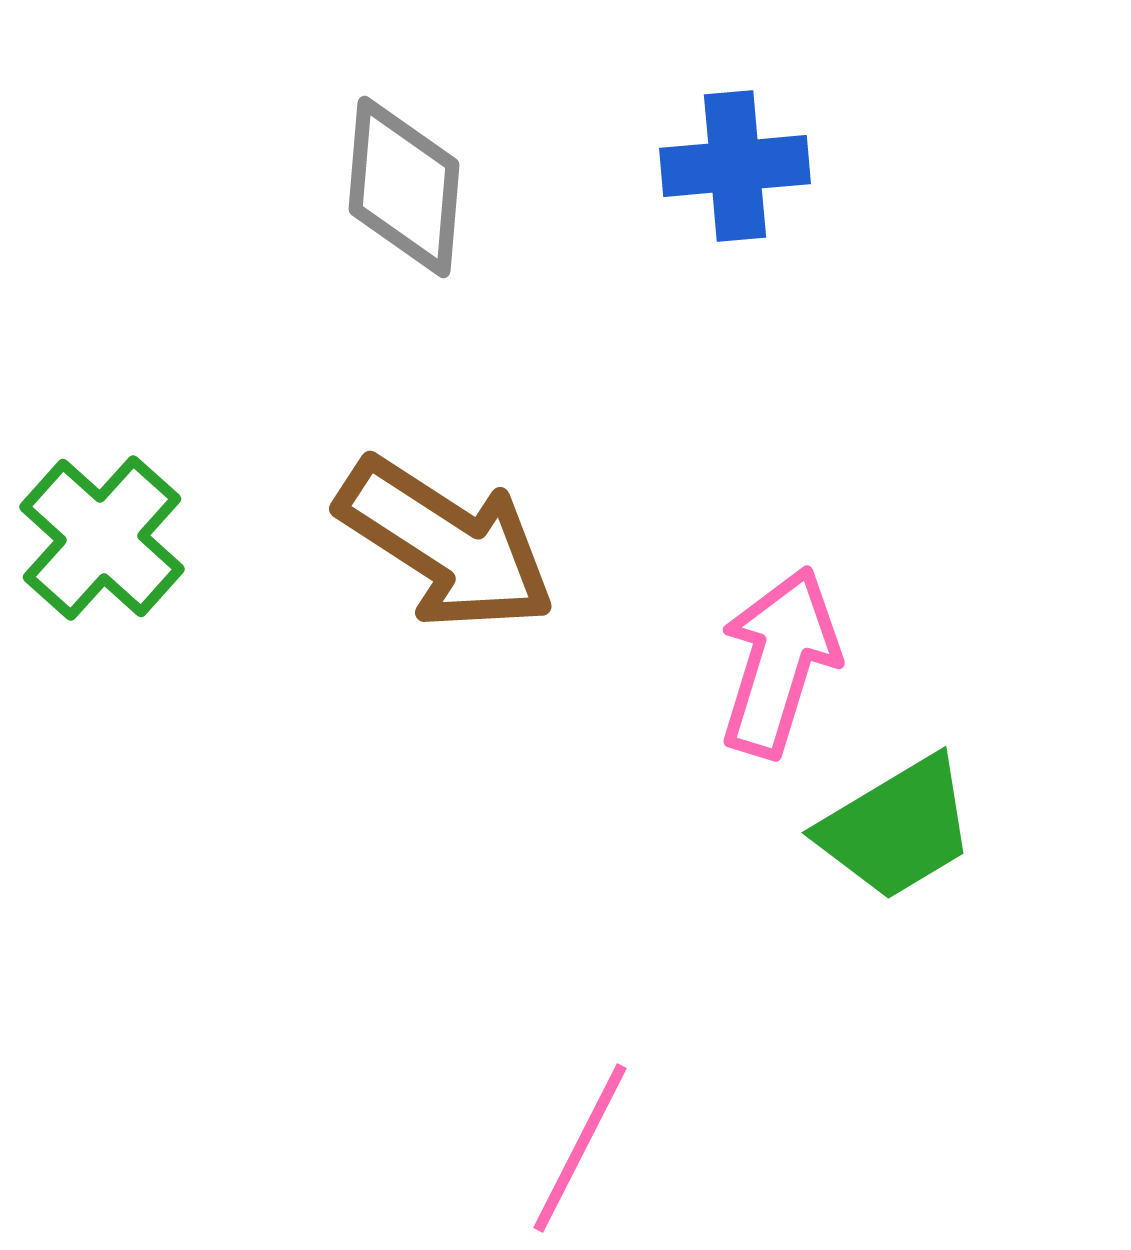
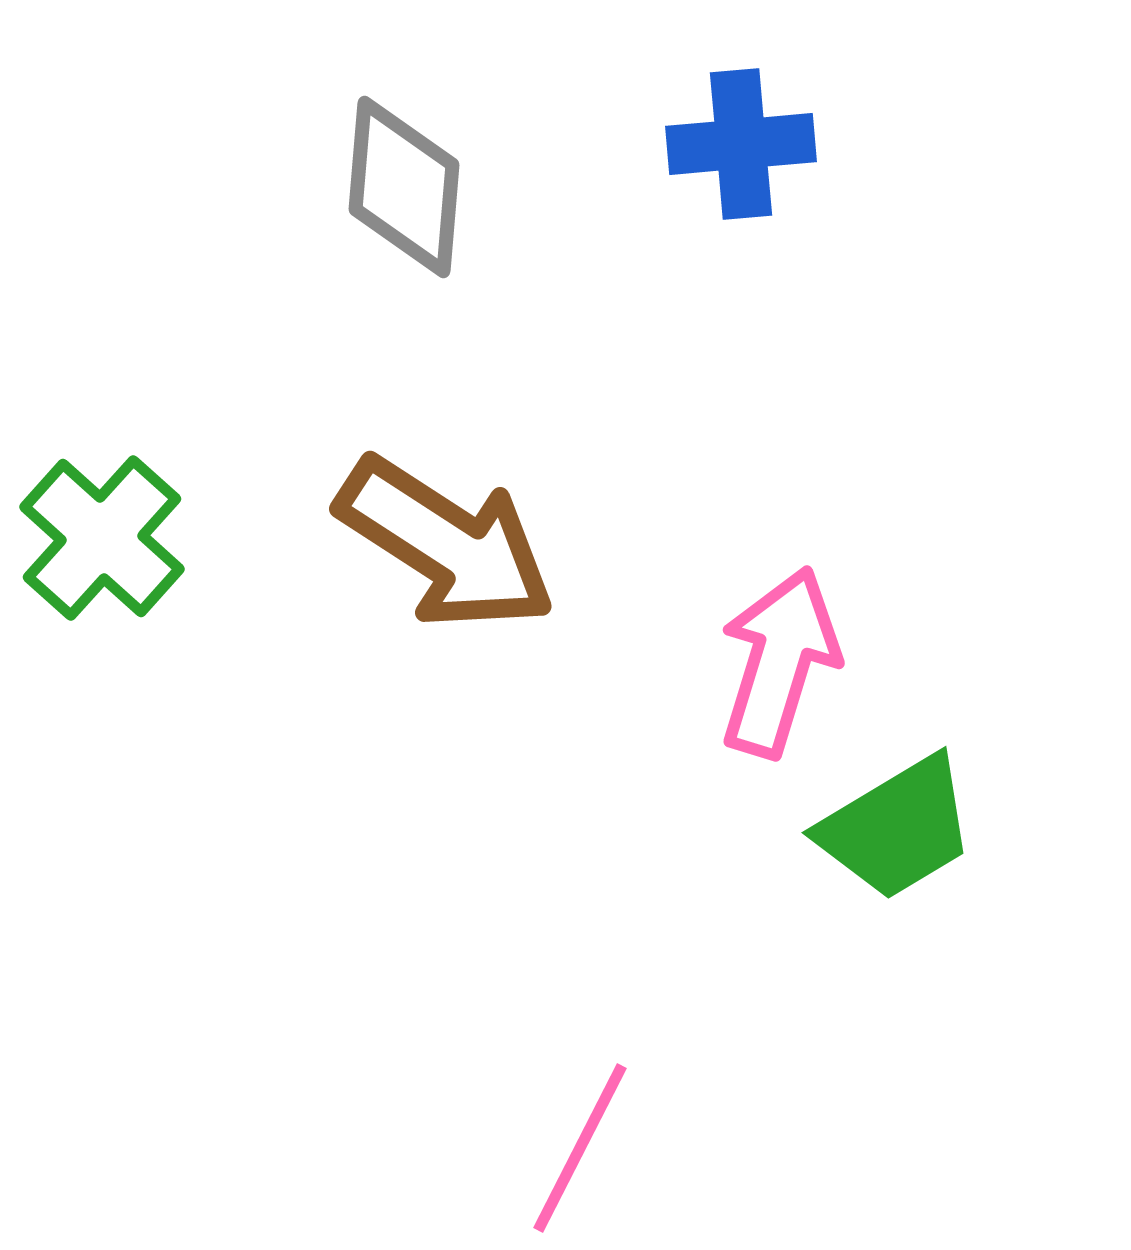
blue cross: moved 6 px right, 22 px up
